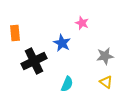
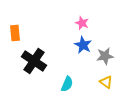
blue star: moved 21 px right, 2 px down
black cross: rotated 30 degrees counterclockwise
